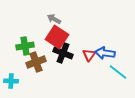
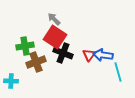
gray arrow: rotated 16 degrees clockwise
red square: moved 2 px left
blue arrow: moved 2 px left, 2 px down
cyan line: rotated 36 degrees clockwise
